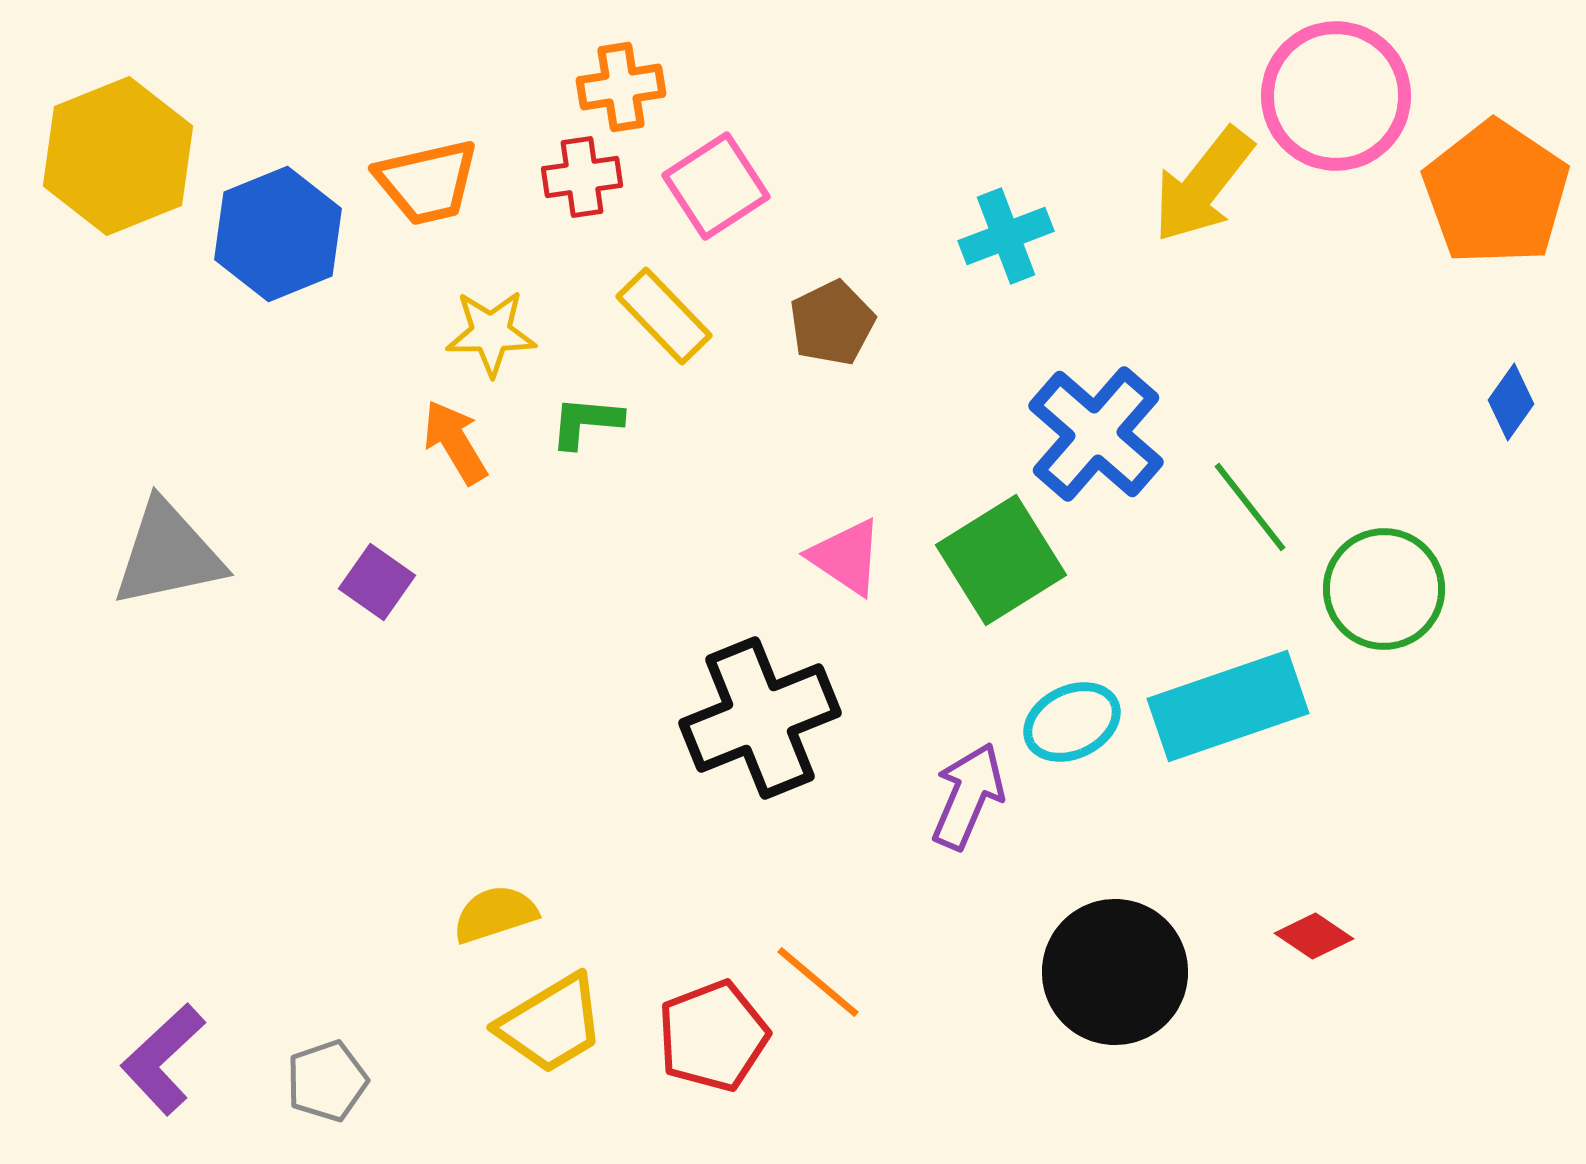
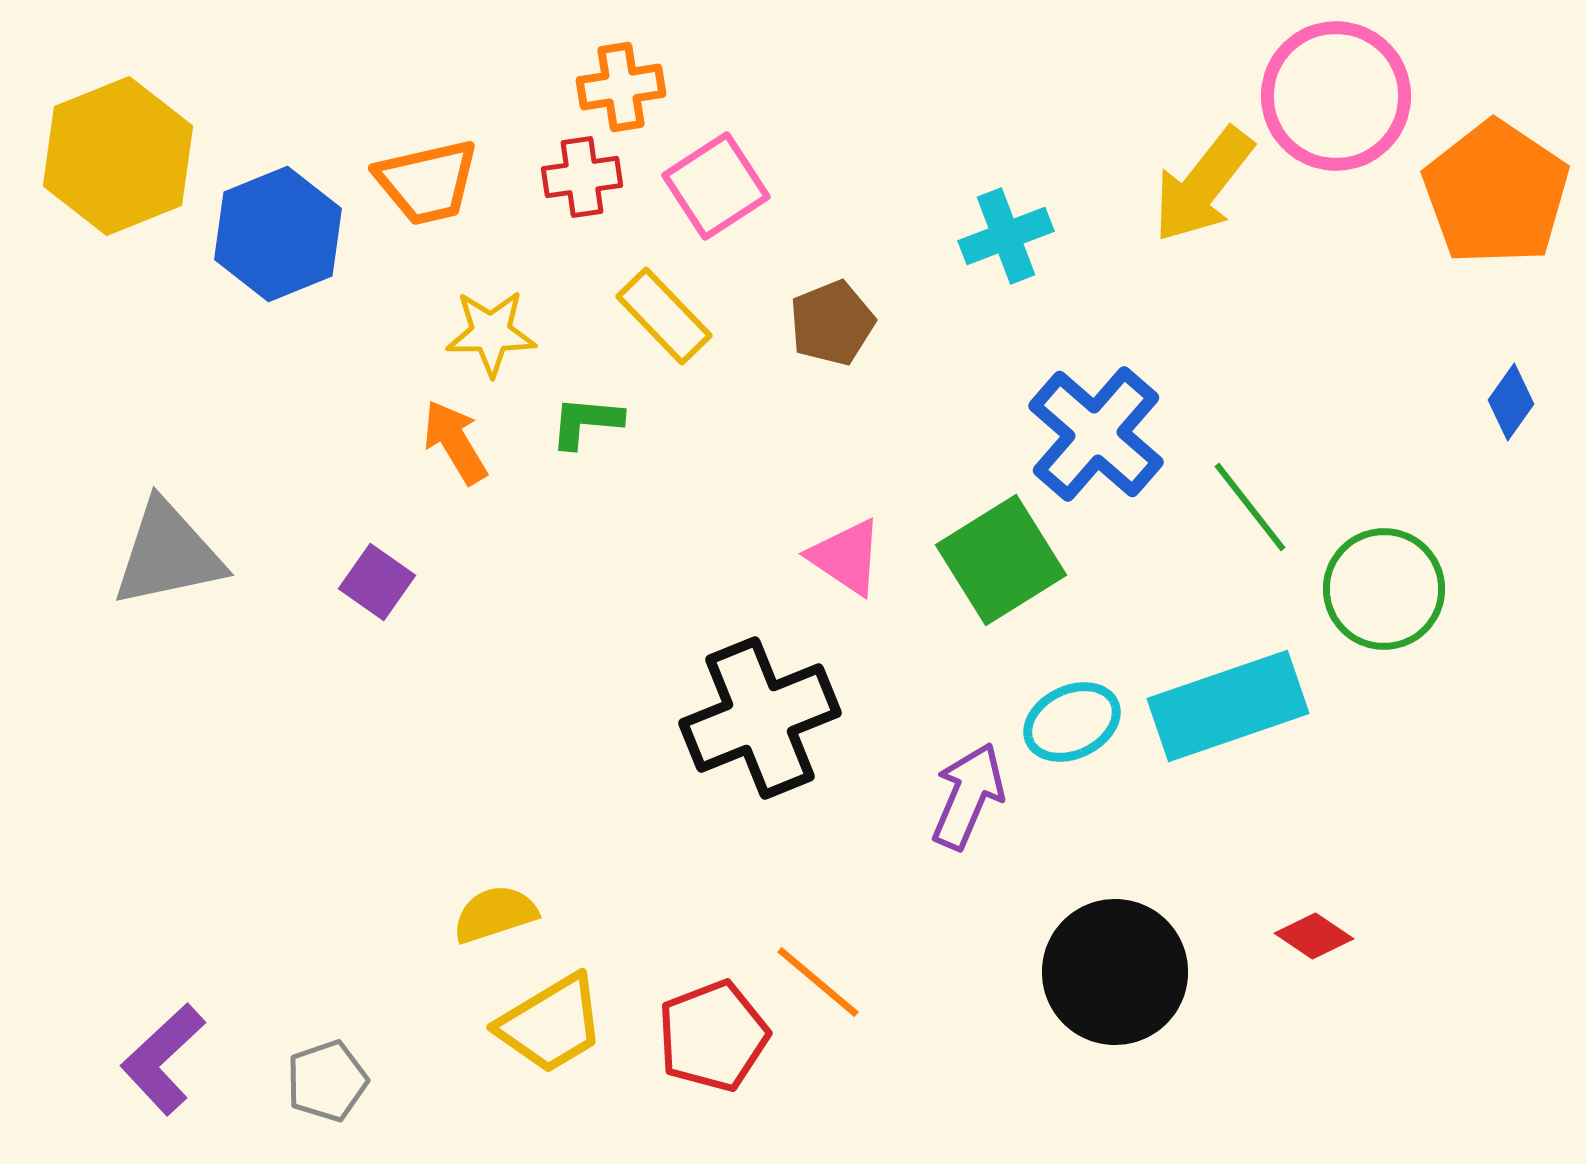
brown pentagon: rotated 4 degrees clockwise
